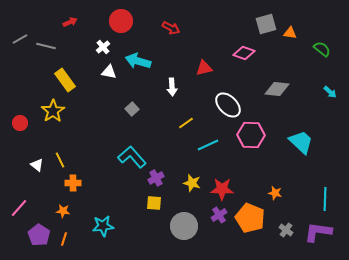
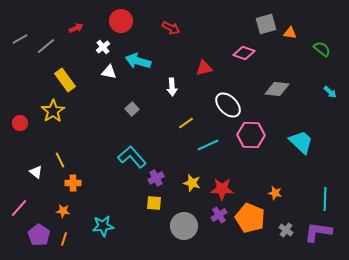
red arrow at (70, 22): moved 6 px right, 6 px down
gray line at (46, 46): rotated 54 degrees counterclockwise
white triangle at (37, 165): moved 1 px left, 7 px down
